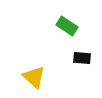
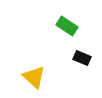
black rectangle: rotated 18 degrees clockwise
